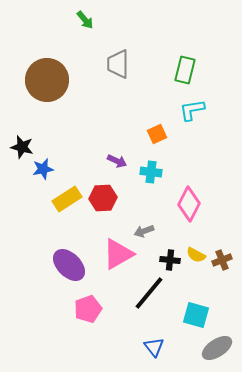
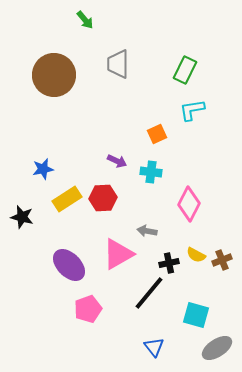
green rectangle: rotated 12 degrees clockwise
brown circle: moved 7 px right, 5 px up
black star: moved 70 px down
gray arrow: moved 3 px right; rotated 30 degrees clockwise
black cross: moved 1 px left, 3 px down; rotated 18 degrees counterclockwise
